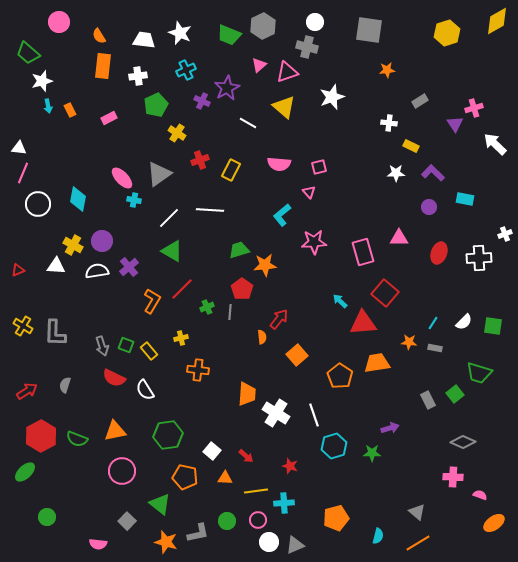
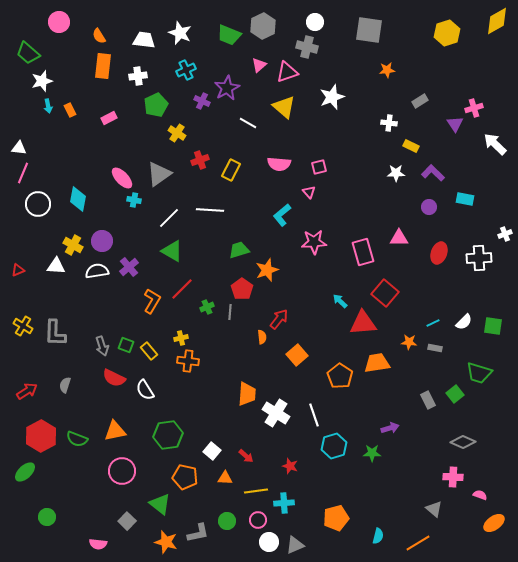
orange star at (265, 265): moved 2 px right, 5 px down; rotated 15 degrees counterclockwise
cyan line at (433, 323): rotated 32 degrees clockwise
orange cross at (198, 370): moved 10 px left, 9 px up
gray triangle at (417, 512): moved 17 px right, 3 px up
